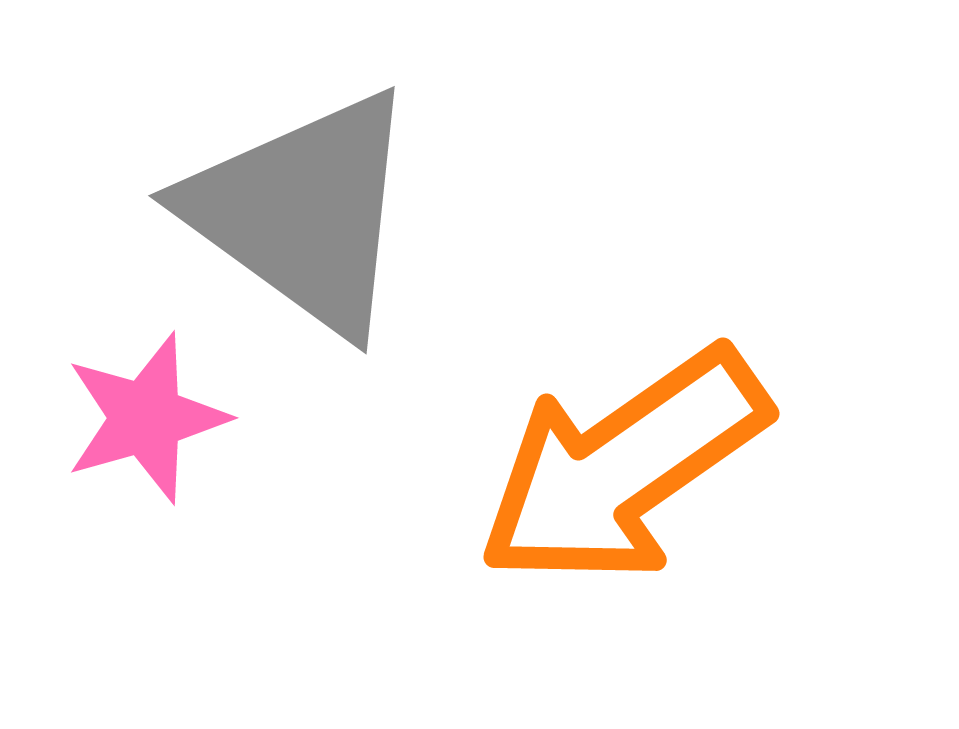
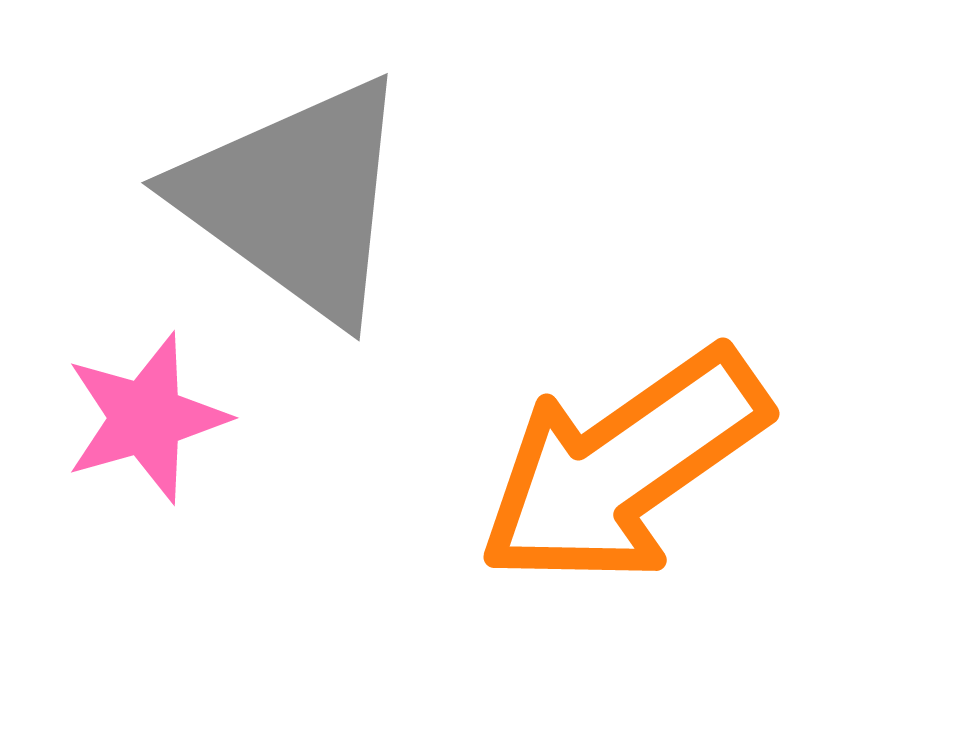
gray triangle: moved 7 px left, 13 px up
